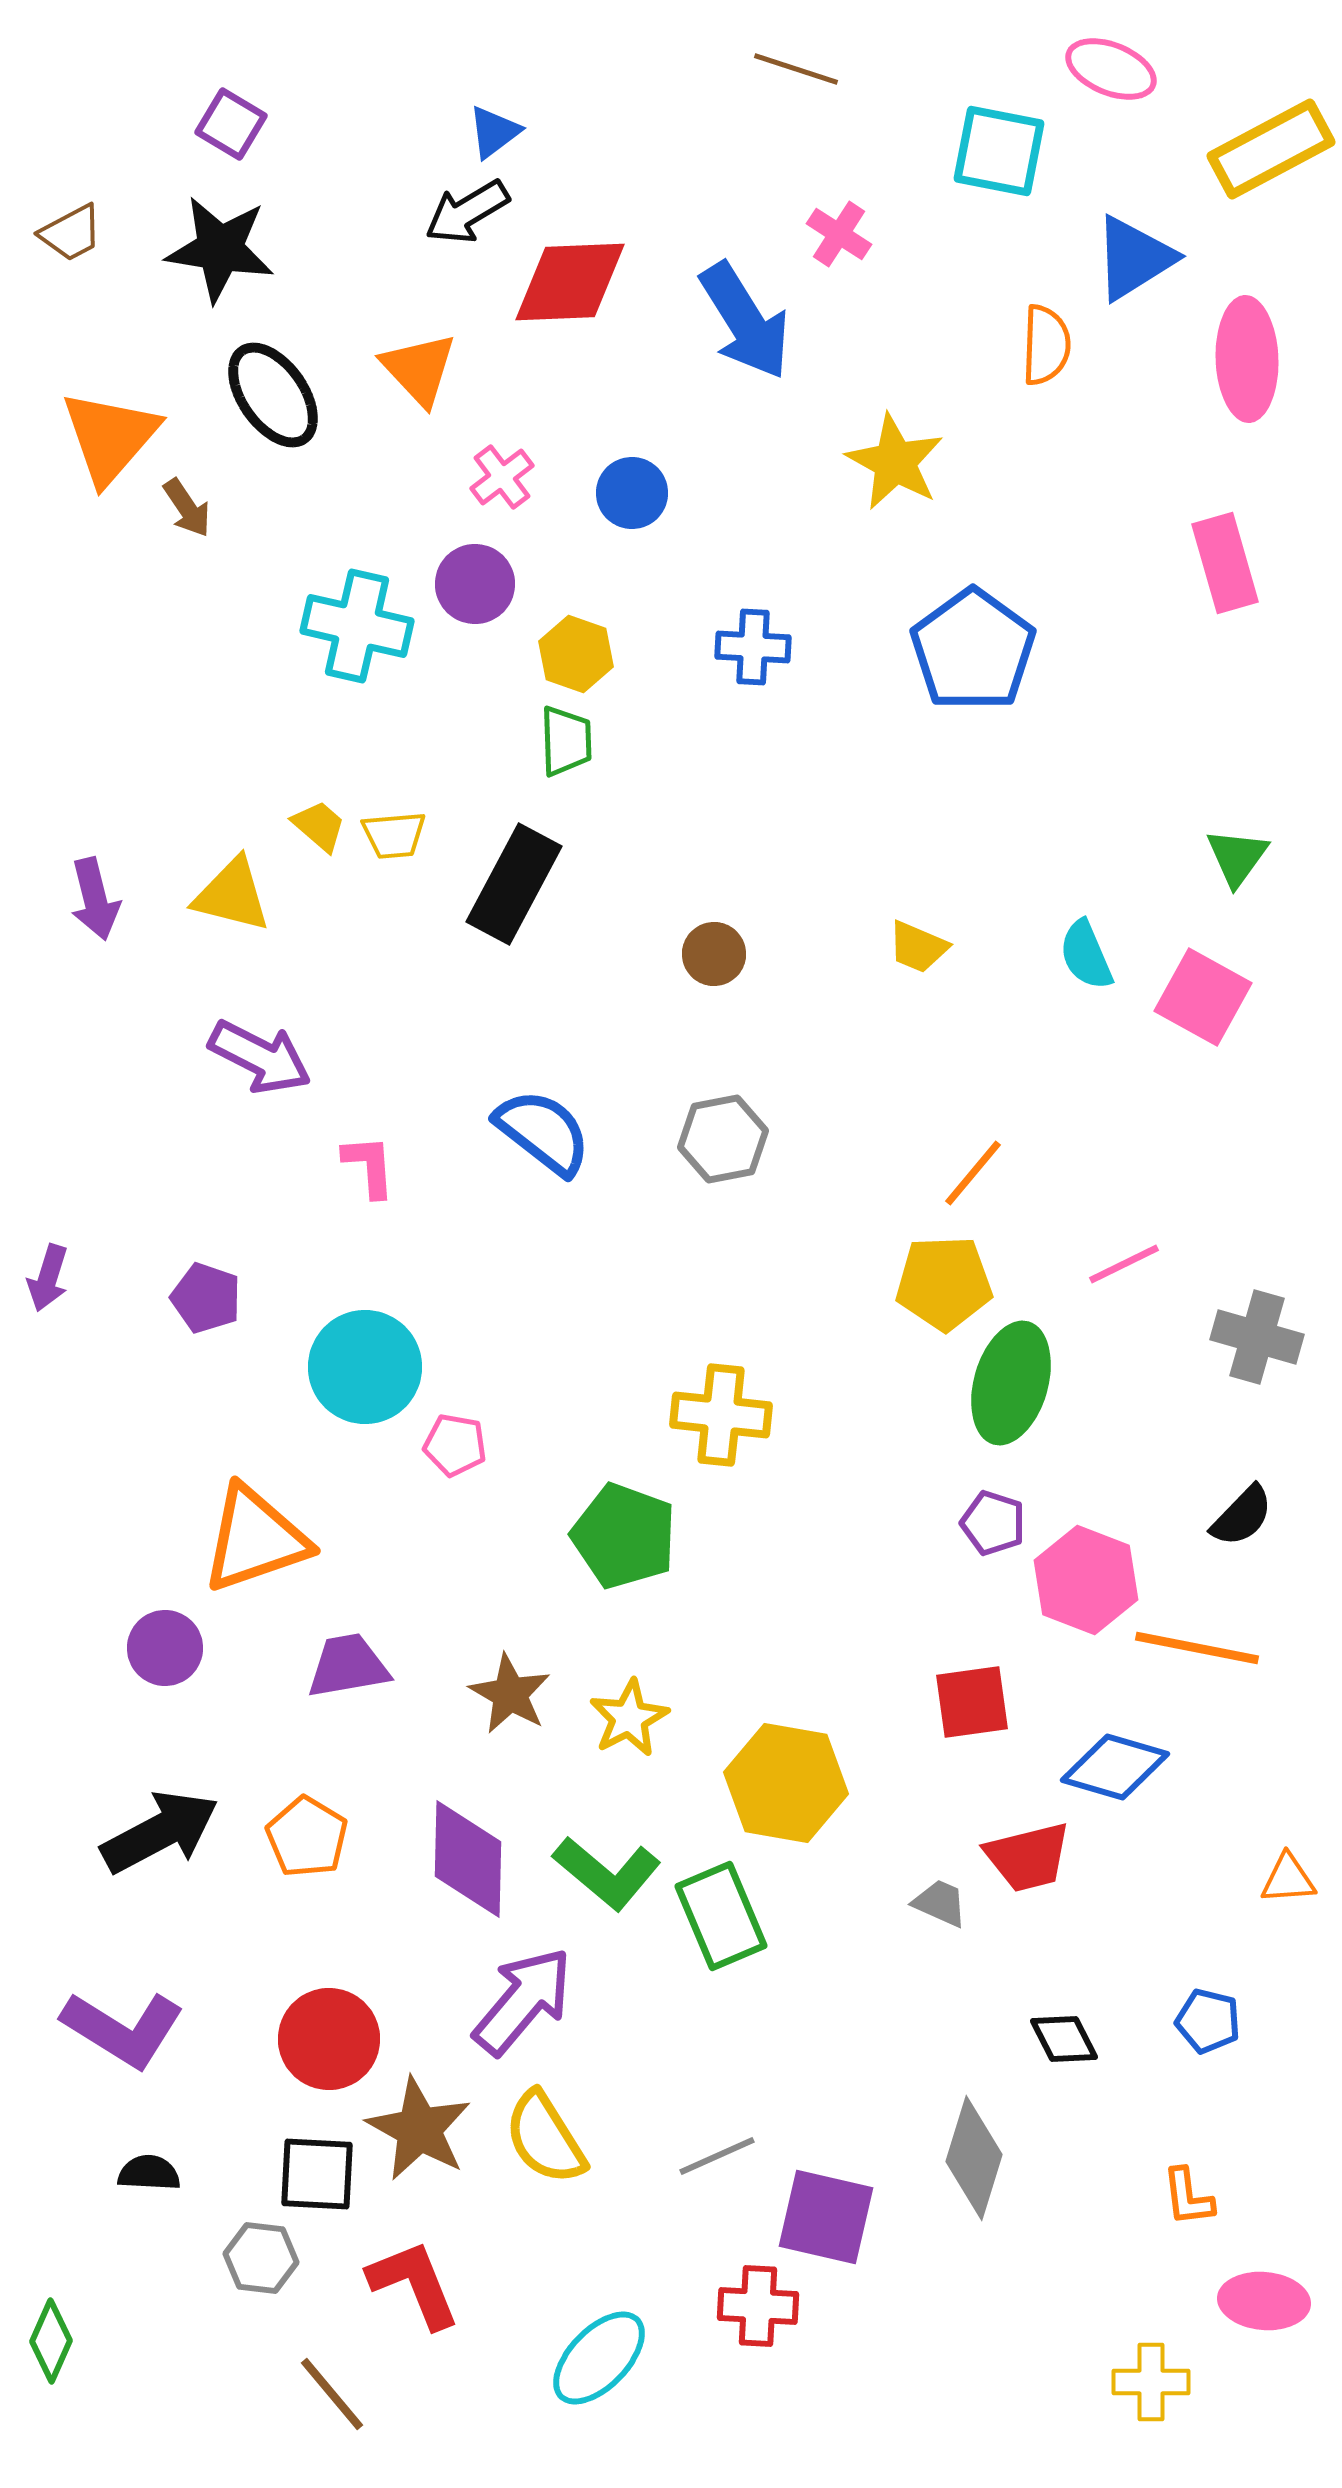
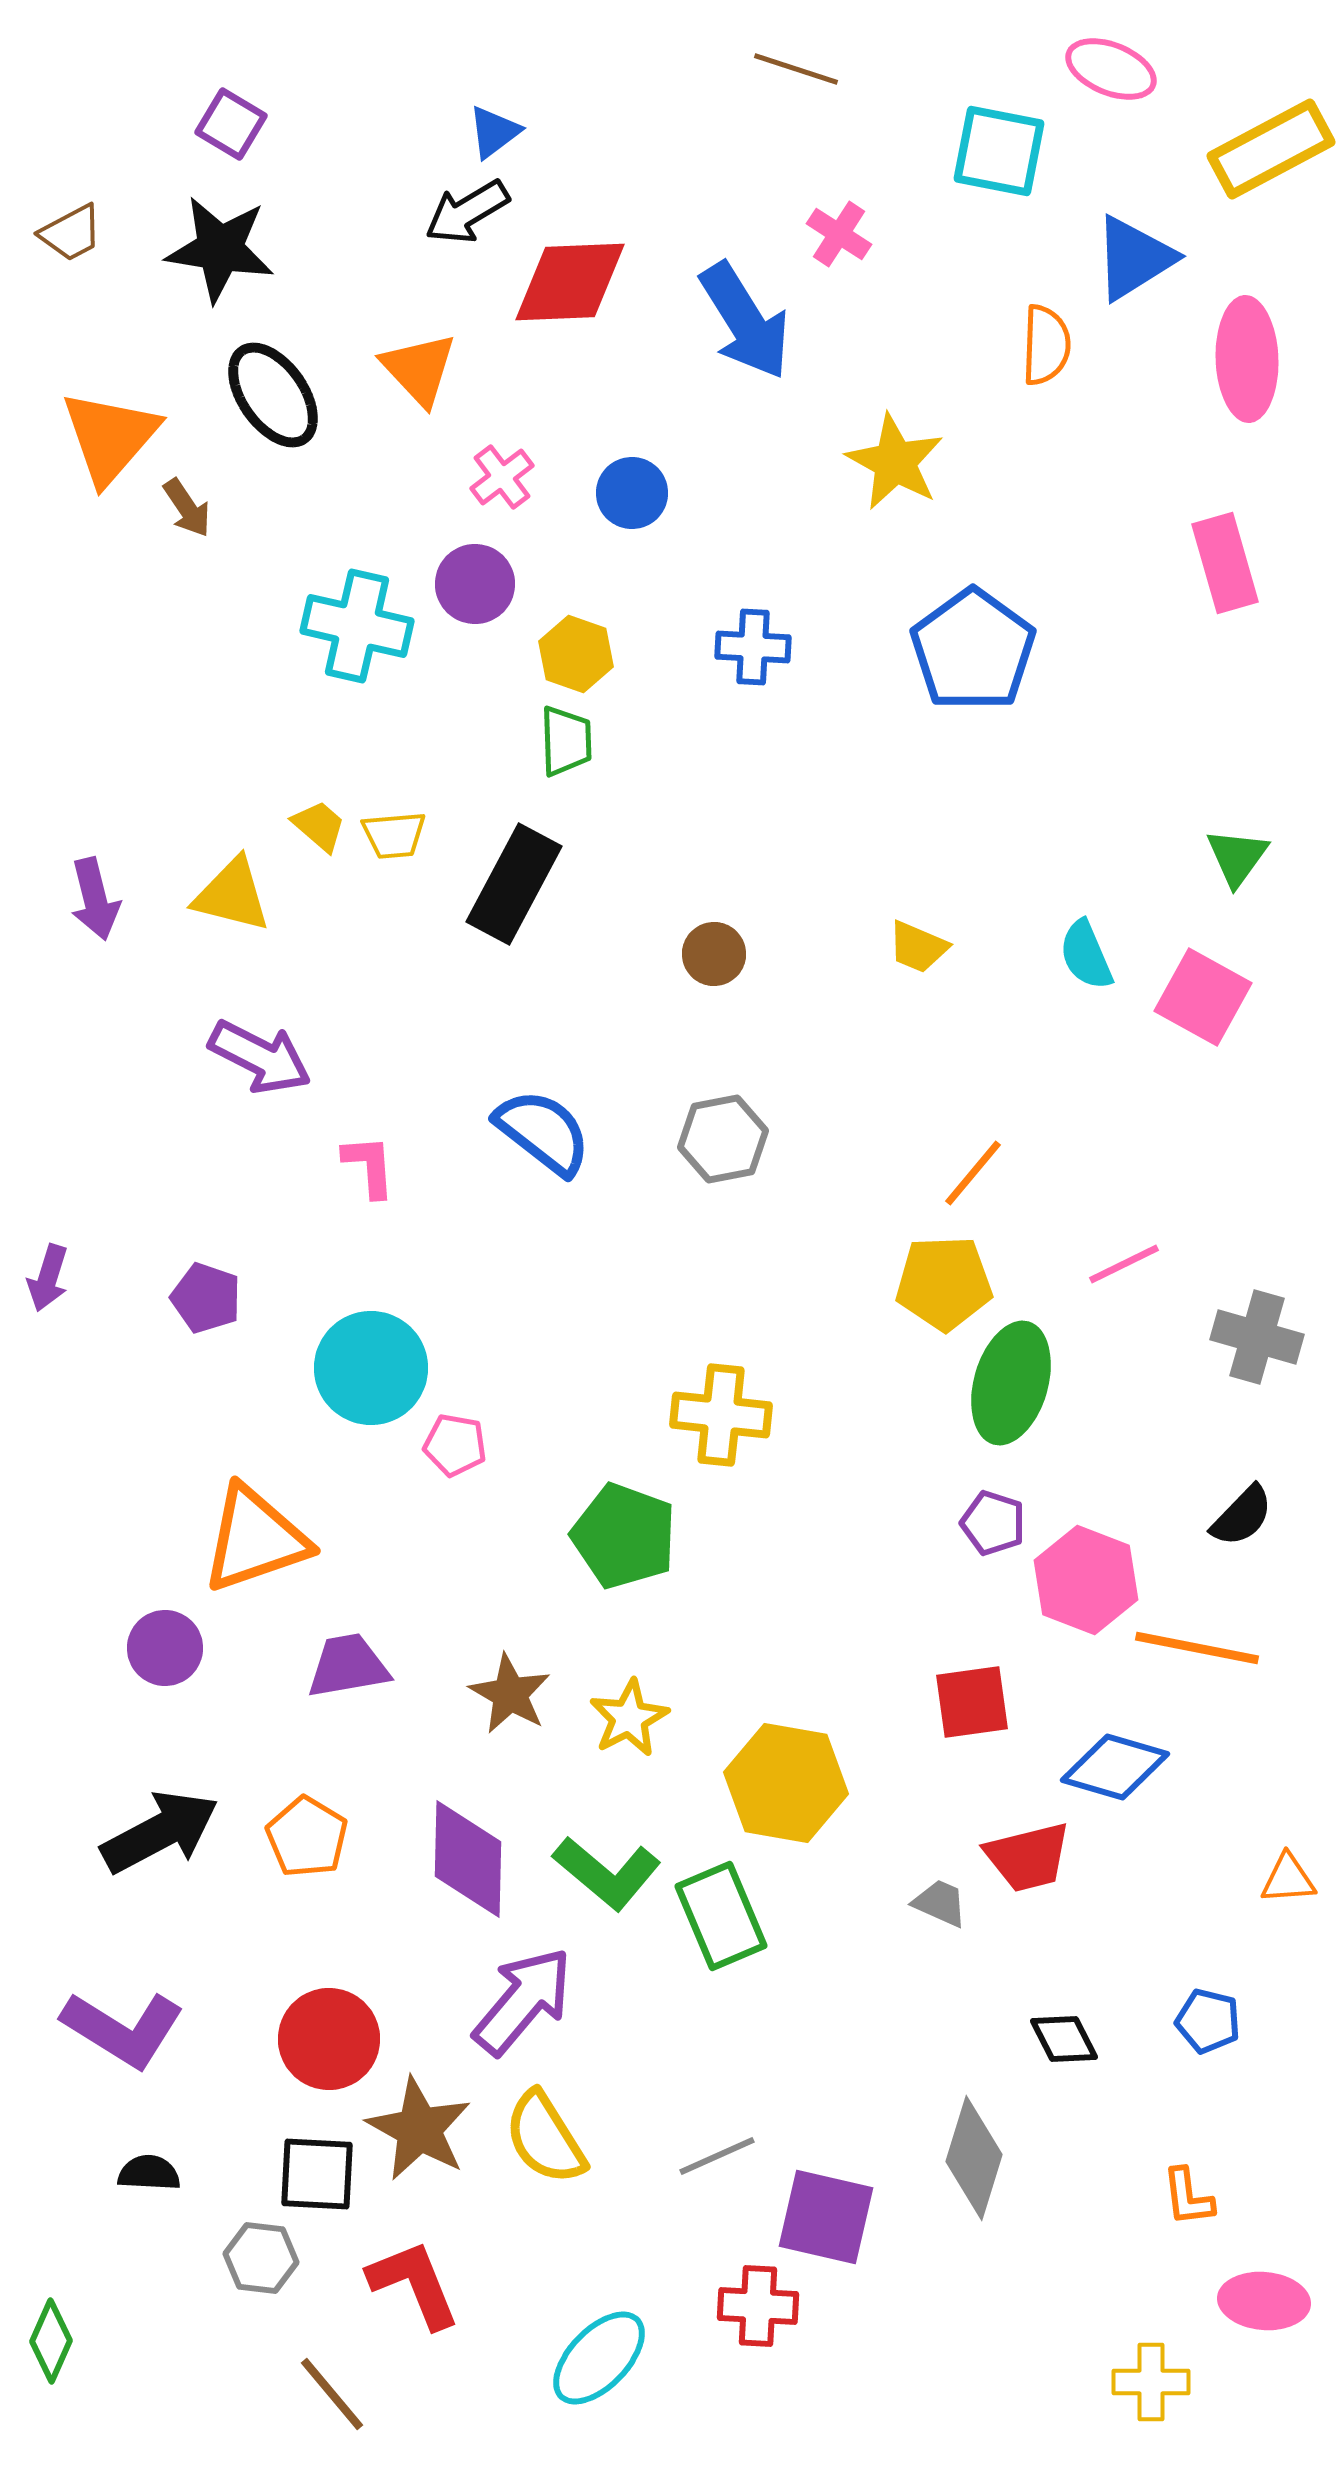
cyan circle at (365, 1367): moved 6 px right, 1 px down
